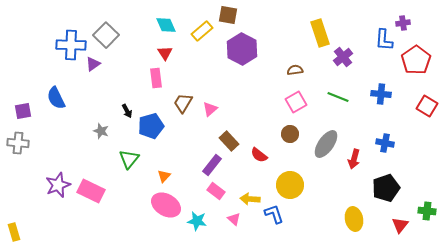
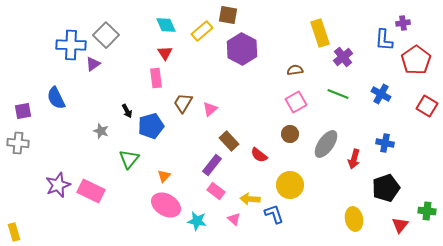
blue cross at (381, 94): rotated 24 degrees clockwise
green line at (338, 97): moved 3 px up
